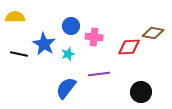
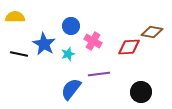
brown diamond: moved 1 px left, 1 px up
pink cross: moved 1 px left, 4 px down; rotated 24 degrees clockwise
blue semicircle: moved 5 px right, 1 px down
